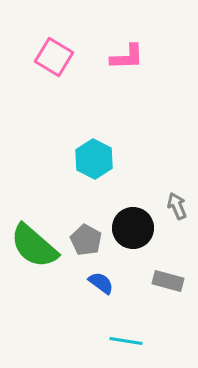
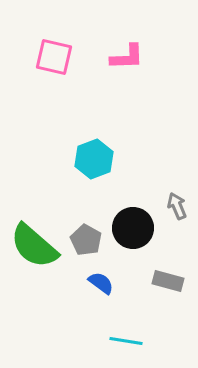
pink square: rotated 18 degrees counterclockwise
cyan hexagon: rotated 12 degrees clockwise
